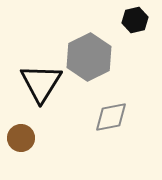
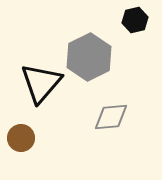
black triangle: rotated 9 degrees clockwise
gray diamond: rotated 6 degrees clockwise
